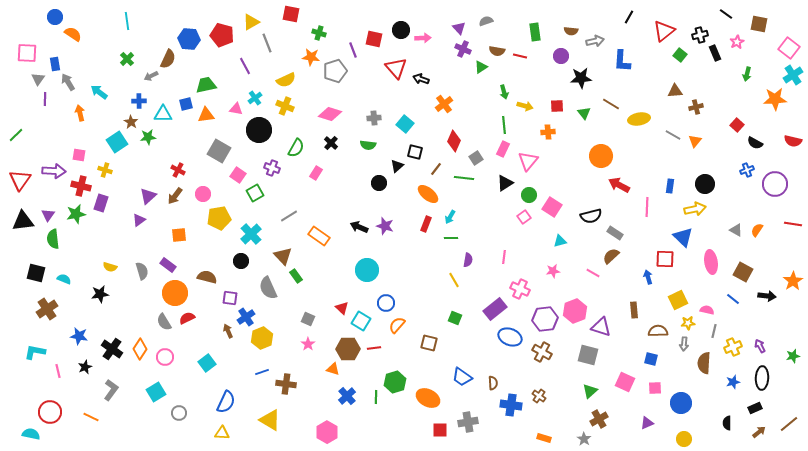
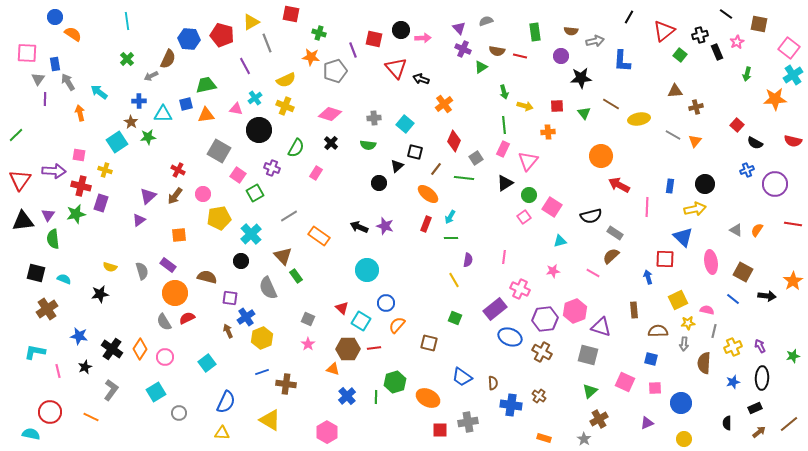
black rectangle at (715, 53): moved 2 px right, 1 px up
